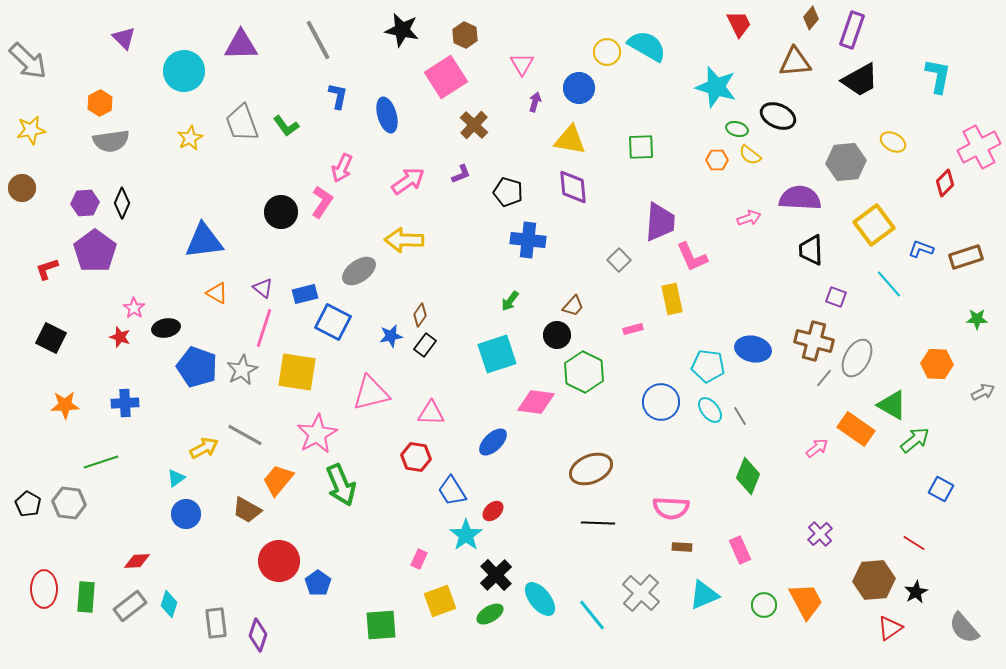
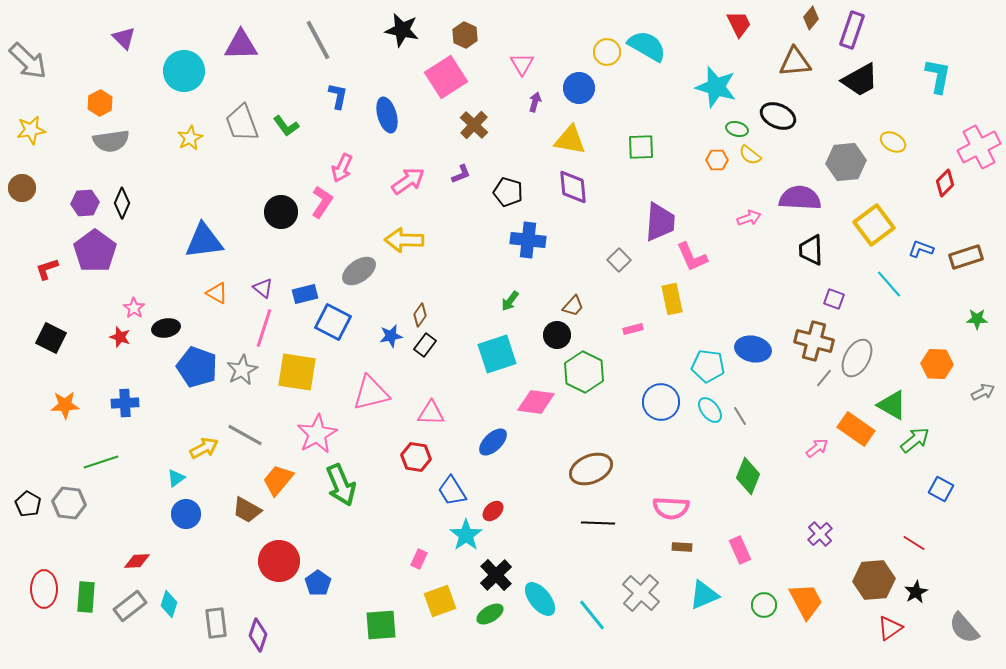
purple square at (836, 297): moved 2 px left, 2 px down
